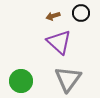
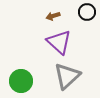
black circle: moved 6 px right, 1 px up
gray triangle: moved 1 px left, 3 px up; rotated 12 degrees clockwise
